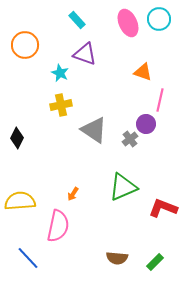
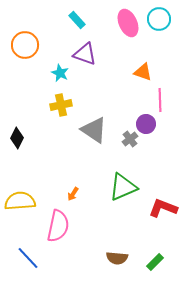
pink line: rotated 15 degrees counterclockwise
